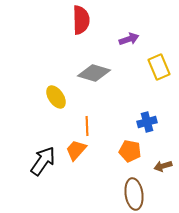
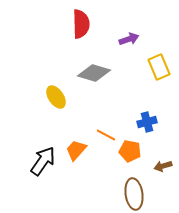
red semicircle: moved 4 px down
orange line: moved 19 px right, 9 px down; rotated 60 degrees counterclockwise
